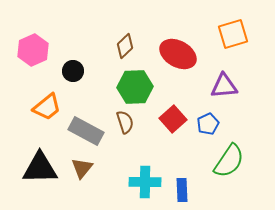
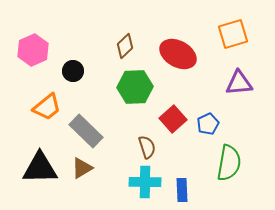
purple triangle: moved 15 px right, 3 px up
brown semicircle: moved 22 px right, 25 px down
gray rectangle: rotated 16 degrees clockwise
green semicircle: moved 2 px down; rotated 24 degrees counterclockwise
brown triangle: rotated 20 degrees clockwise
